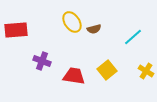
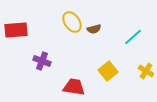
yellow square: moved 1 px right, 1 px down
red trapezoid: moved 11 px down
